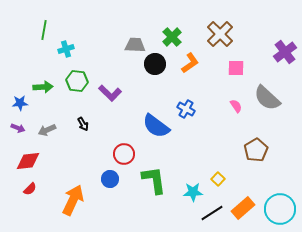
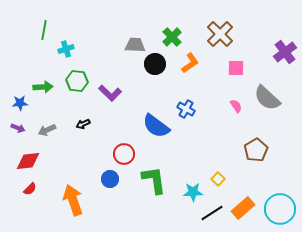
black arrow: rotated 96 degrees clockwise
orange arrow: rotated 44 degrees counterclockwise
